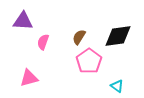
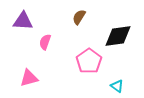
brown semicircle: moved 20 px up
pink semicircle: moved 2 px right
